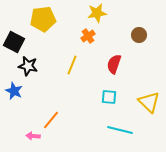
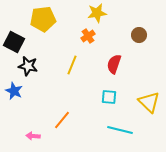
orange line: moved 11 px right
